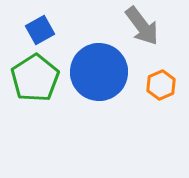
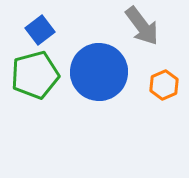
blue square: rotated 8 degrees counterclockwise
green pentagon: moved 3 px up; rotated 18 degrees clockwise
orange hexagon: moved 3 px right
